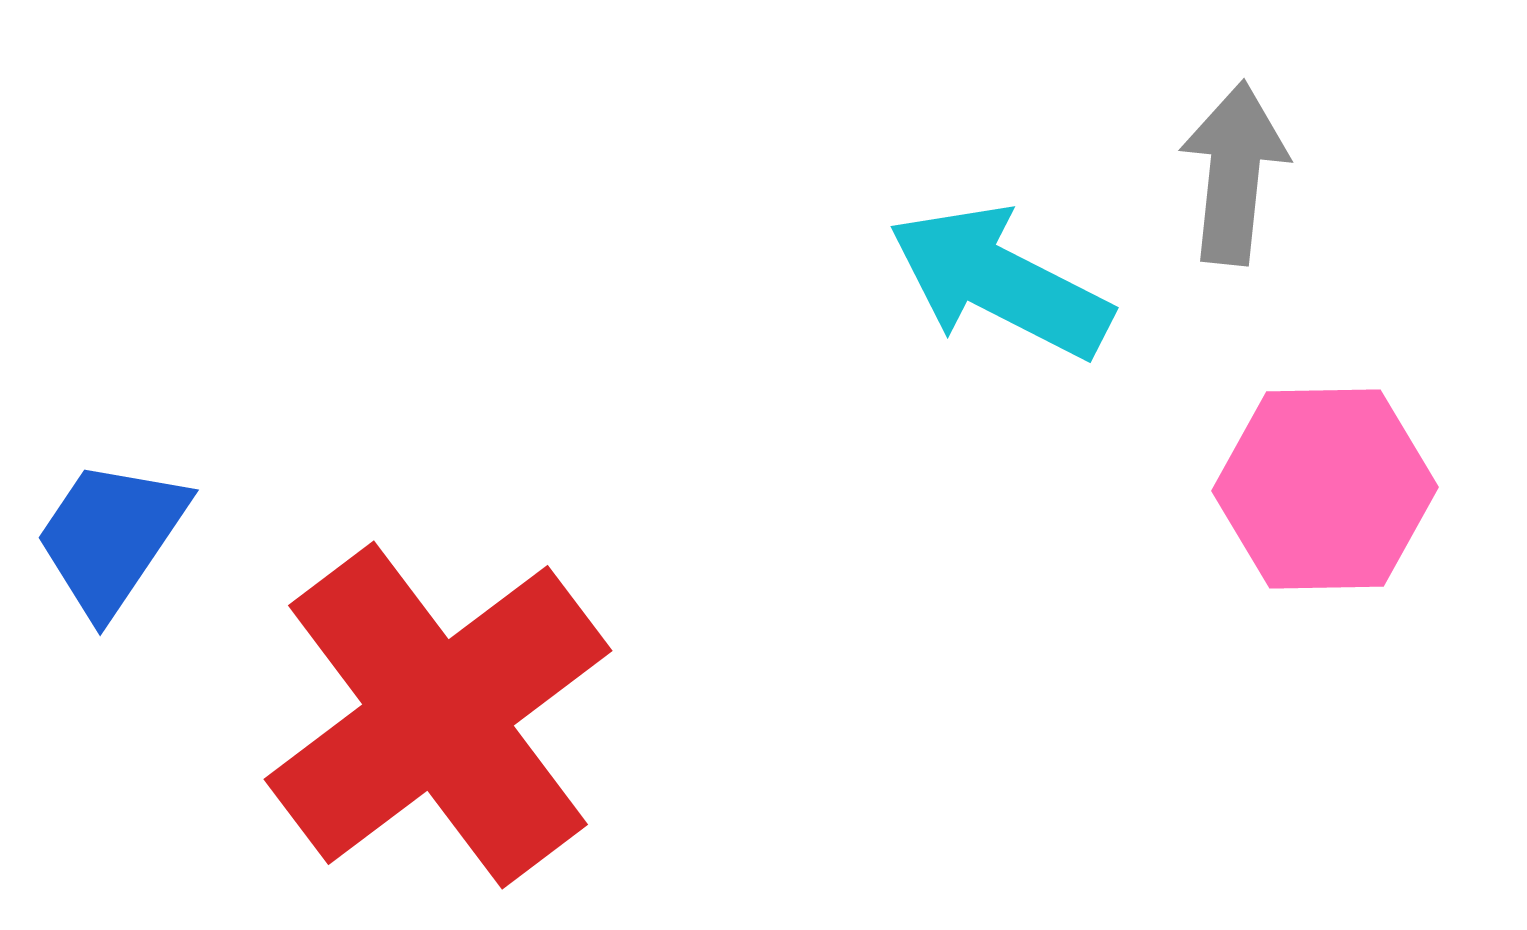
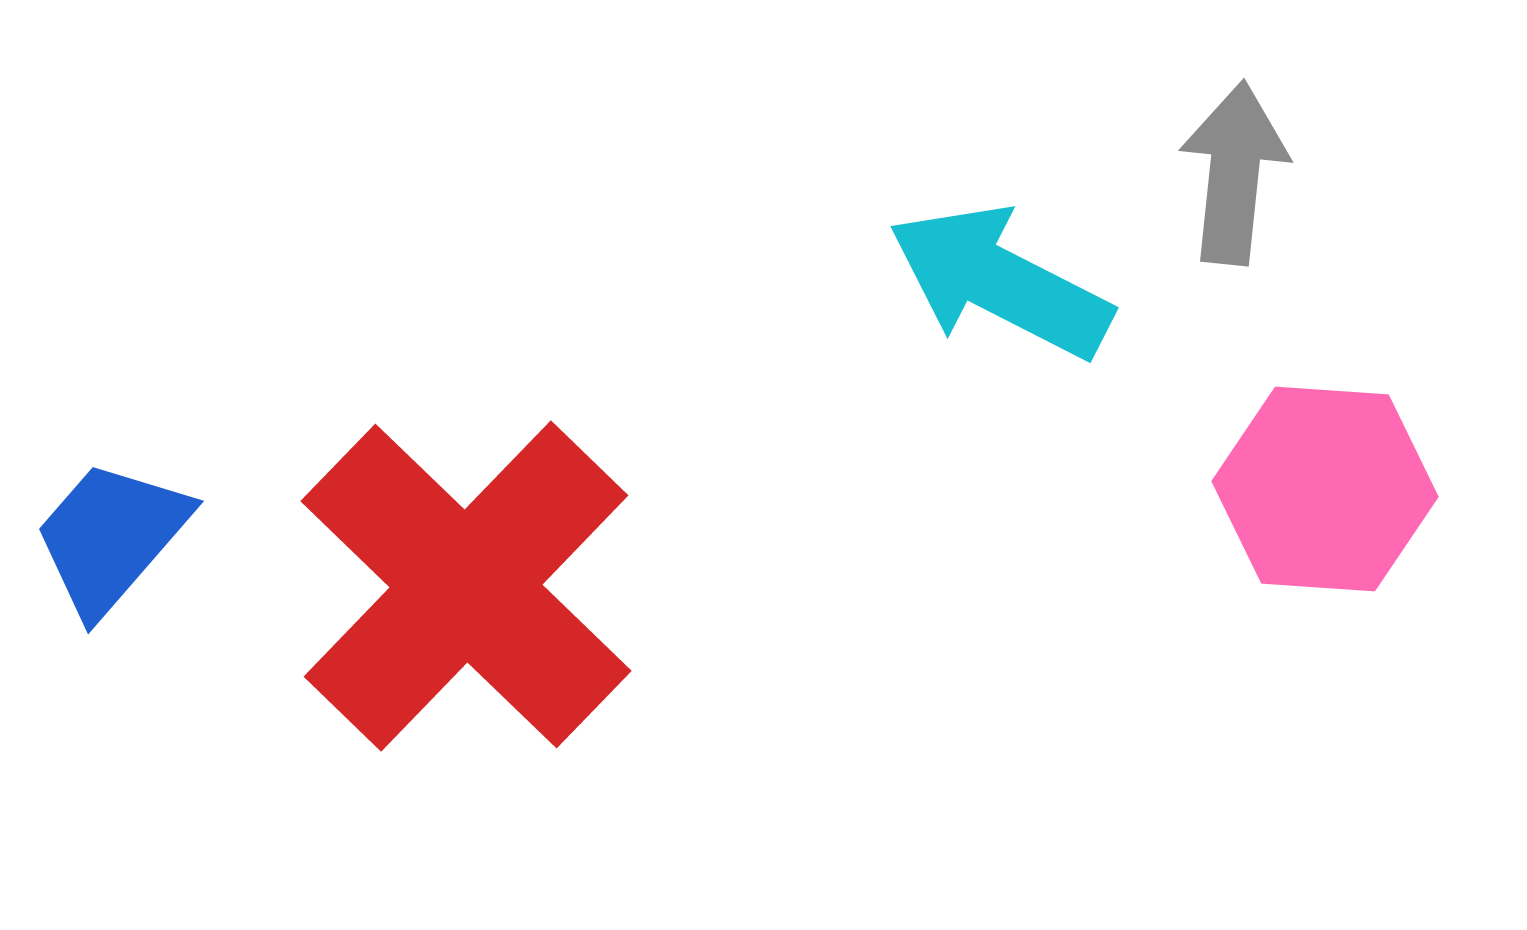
pink hexagon: rotated 5 degrees clockwise
blue trapezoid: rotated 7 degrees clockwise
red cross: moved 28 px right, 129 px up; rotated 9 degrees counterclockwise
